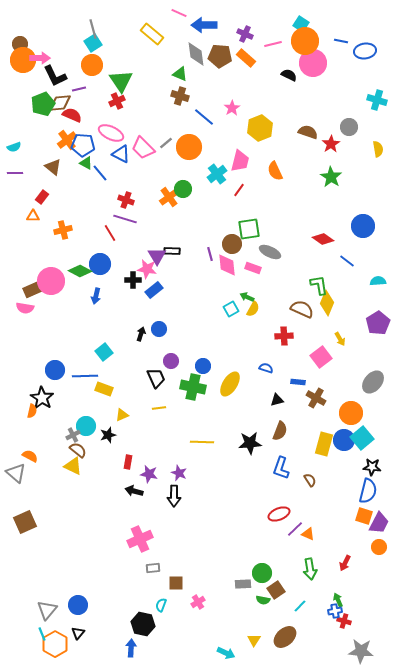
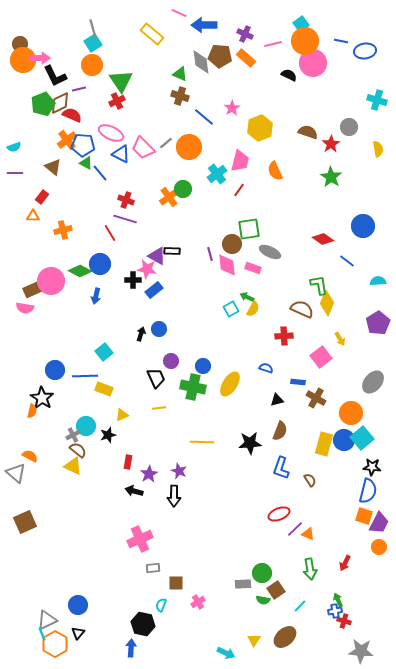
cyan square at (301, 24): rotated 21 degrees clockwise
gray diamond at (196, 54): moved 5 px right, 8 px down
brown diamond at (60, 103): rotated 20 degrees counterclockwise
purple triangle at (157, 256): rotated 30 degrees counterclockwise
purple star at (179, 473): moved 2 px up
purple star at (149, 474): rotated 30 degrees clockwise
gray triangle at (47, 610): moved 10 px down; rotated 25 degrees clockwise
